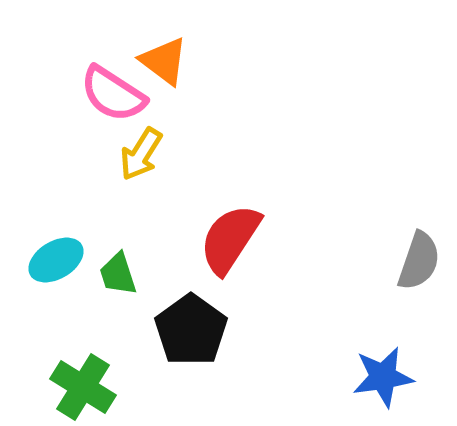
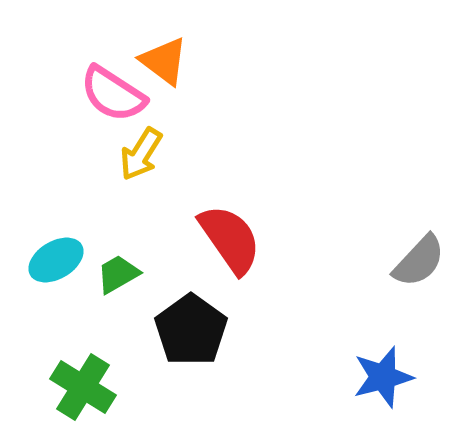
red semicircle: rotated 112 degrees clockwise
gray semicircle: rotated 24 degrees clockwise
green trapezoid: rotated 78 degrees clockwise
blue star: rotated 6 degrees counterclockwise
